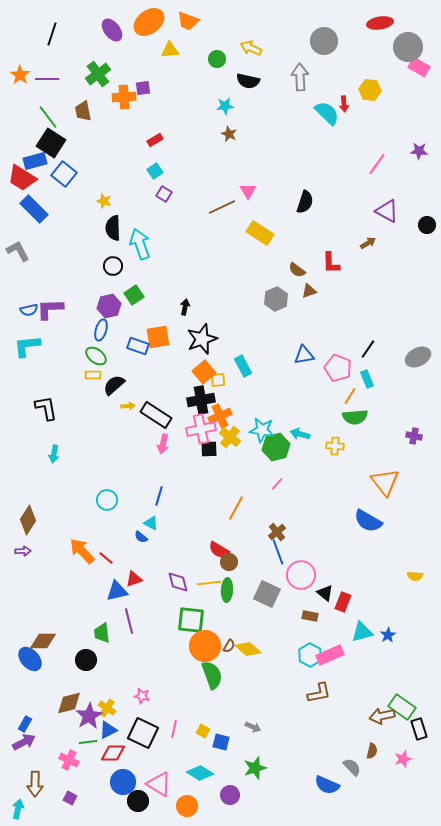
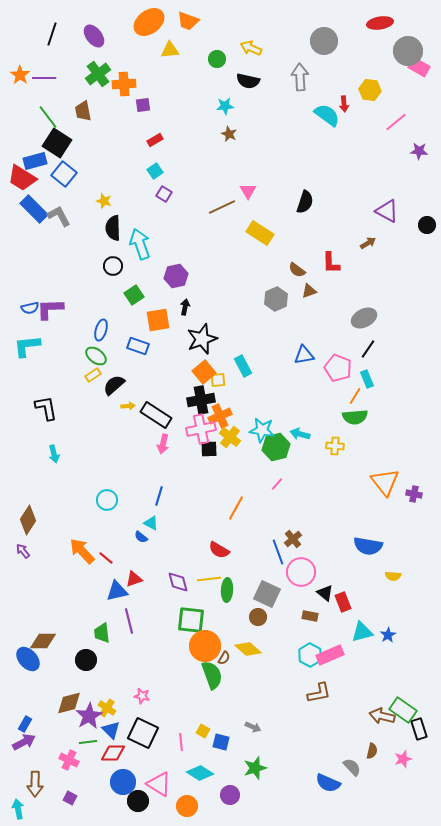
purple ellipse at (112, 30): moved 18 px left, 6 px down
gray circle at (408, 47): moved 4 px down
purple line at (47, 79): moved 3 px left, 1 px up
purple square at (143, 88): moved 17 px down
orange cross at (124, 97): moved 13 px up
cyan semicircle at (327, 113): moved 2 px down; rotated 8 degrees counterclockwise
black square at (51, 143): moved 6 px right
pink line at (377, 164): moved 19 px right, 42 px up; rotated 15 degrees clockwise
gray L-shape at (18, 251): moved 41 px right, 35 px up
purple hexagon at (109, 306): moved 67 px right, 30 px up
blue semicircle at (29, 310): moved 1 px right, 2 px up
orange square at (158, 337): moved 17 px up
gray ellipse at (418, 357): moved 54 px left, 39 px up
yellow rectangle at (93, 375): rotated 35 degrees counterclockwise
orange line at (350, 396): moved 5 px right
purple cross at (414, 436): moved 58 px down
cyan arrow at (54, 454): rotated 24 degrees counterclockwise
blue semicircle at (368, 521): moved 25 px down; rotated 20 degrees counterclockwise
brown cross at (277, 532): moved 16 px right, 7 px down
purple arrow at (23, 551): rotated 126 degrees counterclockwise
brown circle at (229, 562): moved 29 px right, 55 px down
pink circle at (301, 575): moved 3 px up
yellow semicircle at (415, 576): moved 22 px left
yellow line at (209, 583): moved 4 px up
red rectangle at (343, 602): rotated 42 degrees counterclockwise
brown semicircle at (229, 646): moved 5 px left, 12 px down
blue ellipse at (30, 659): moved 2 px left
green rectangle at (402, 707): moved 1 px right, 3 px down
brown arrow at (382, 716): rotated 25 degrees clockwise
pink line at (174, 729): moved 7 px right, 13 px down; rotated 18 degrees counterclockwise
blue triangle at (108, 730): moved 3 px right; rotated 48 degrees counterclockwise
blue semicircle at (327, 785): moved 1 px right, 2 px up
cyan arrow at (18, 809): rotated 24 degrees counterclockwise
